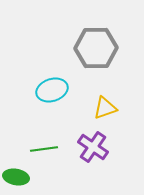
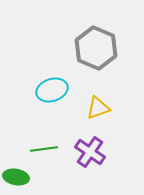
gray hexagon: rotated 24 degrees clockwise
yellow triangle: moved 7 px left
purple cross: moved 3 px left, 5 px down
